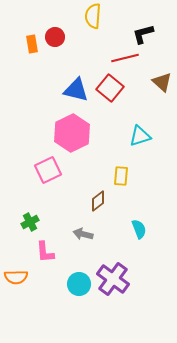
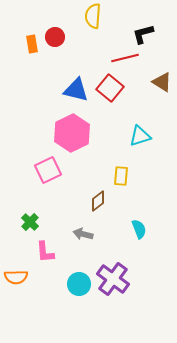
brown triangle: rotated 10 degrees counterclockwise
green cross: rotated 18 degrees counterclockwise
